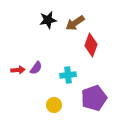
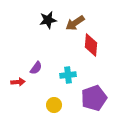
red diamond: rotated 15 degrees counterclockwise
red arrow: moved 12 px down
